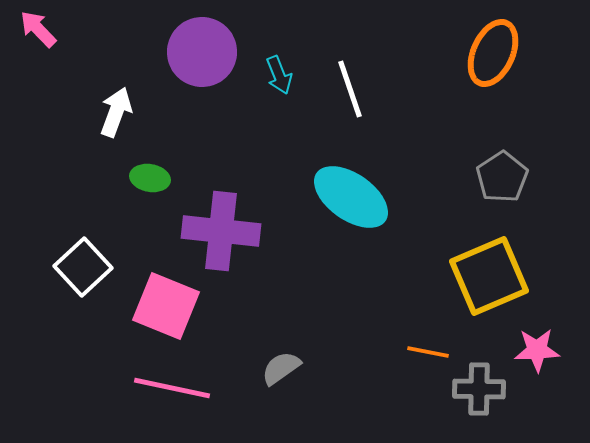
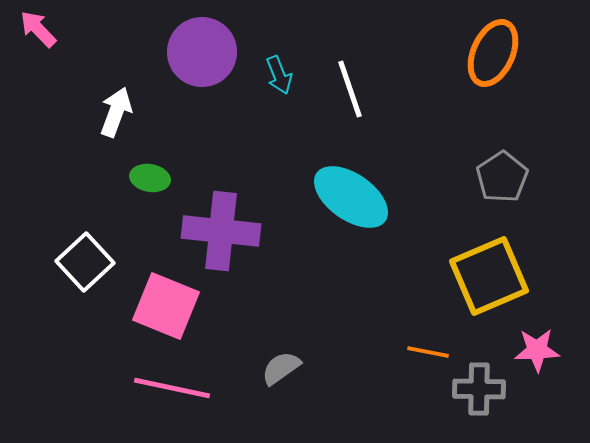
white square: moved 2 px right, 5 px up
